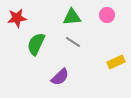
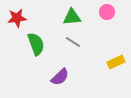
pink circle: moved 3 px up
green semicircle: rotated 135 degrees clockwise
